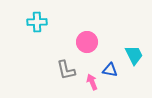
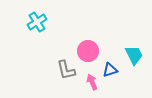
cyan cross: rotated 30 degrees counterclockwise
pink circle: moved 1 px right, 9 px down
blue triangle: rotated 28 degrees counterclockwise
